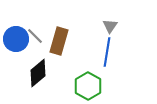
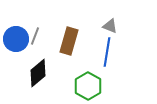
gray triangle: rotated 42 degrees counterclockwise
gray line: rotated 66 degrees clockwise
brown rectangle: moved 10 px right
